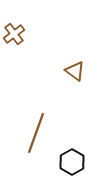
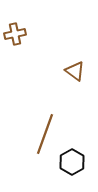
brown cross: moved 1 px right; rotated 25 degrees clockwise
brown line: moved 9 px right, 1 px down
